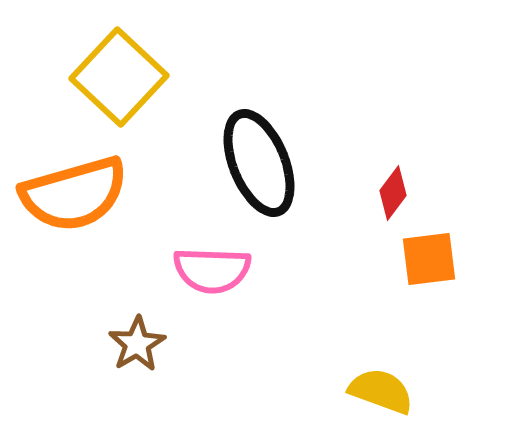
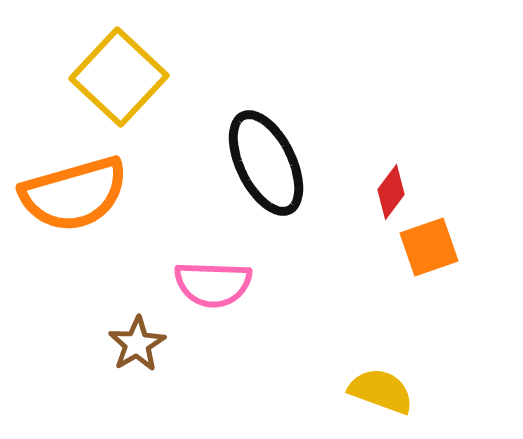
black ellipse: moved 7 px right; rotated 4 degrees counterclockwise
red diamond: moved 2 px left, 1 px up
orange square: moved 12 px up; rotated 12 degrees counterclockwise
pink semicircle: moved 1 px right, 14 px down
